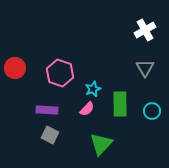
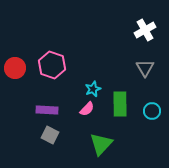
pink hexagon: moved 8 px left, 8 px up
